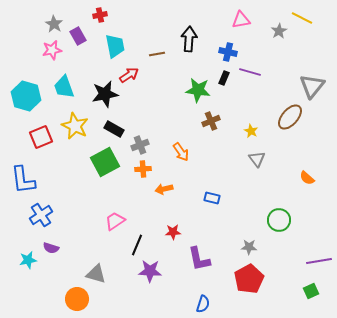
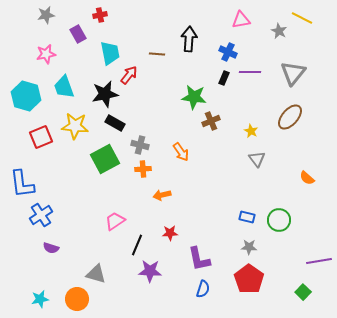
gray star at (54, 24): moved 8 px left, 9 px up; rotated 30 degrees clockwise
gray star at (279, 31): rotated 14 degrees counterclockwise
purple rectangle at (78, 36): moved 2 px up
cyan trapezoid at (115, 46): moved 5 px left, 7 px down
pink star at (52, 50): moved 6 px left, 4 px down
blue cross at (228, 52): rotated 12 degrees clockwise
brown line at (157, 54): rotated 14 degrees clockwise
purple line at (250, 72): rotated 15 degrees counterclockwise
red arrow at (129, 75): rotated 18 degrees counterclockwise
gray triangle at (312, 86): moved 19 px left, 13 px up
green star at (198, 90): moved 4 px left, 7 px down
yellow star at (75, 126): rotated 20 degrees counterclockwise
black rectangle at (114, 129): moved 1 px right, 6 px up
gray cross at (140, 145): rotated 36 degrees clockwise
green square at (105, 162): moved 3 px up
blue L-shape at (23, 180): moved 1 px left, 4 px down
orange arrow at (164, 189): moved 2 px left, 6 px down
blue rectangle at (212, 198): moved 35 px right, 19 px down
red star at (173, 232): moved 3 px left, 1 px down
cyan star at (28, 260): moved 12 px right, 39 px down
red pentagon at (249, 279): rotated 8 degrees counterclockwise
green square at (311, 291): moved 8 px left, 1 px down; rotated 21 degrees counterclockwise
blue semicircle at (203, 304): moved 15 px up
